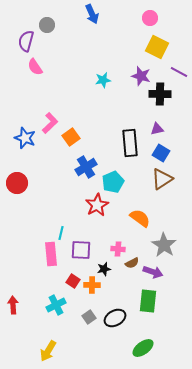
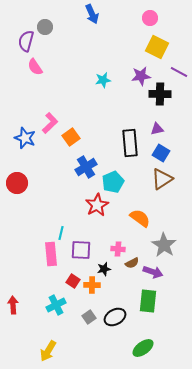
gray circle: moved 2 px left, 2 px down
purple star: rotated 24 degrees counterclockwise
black ellipse: moved 1 px up
